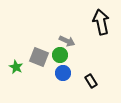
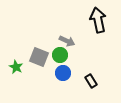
black arrow: moved 3 px left, 2 px up
